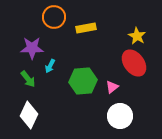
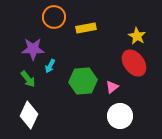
purple star: moved 1 px right, 1 px down
